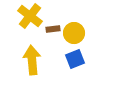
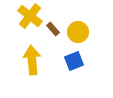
brown rectangle: rotated 56 degrees clockwise
yellow circle: moved 4 px right, 1 px up
blue square: moved 1 px left, 2 px down
